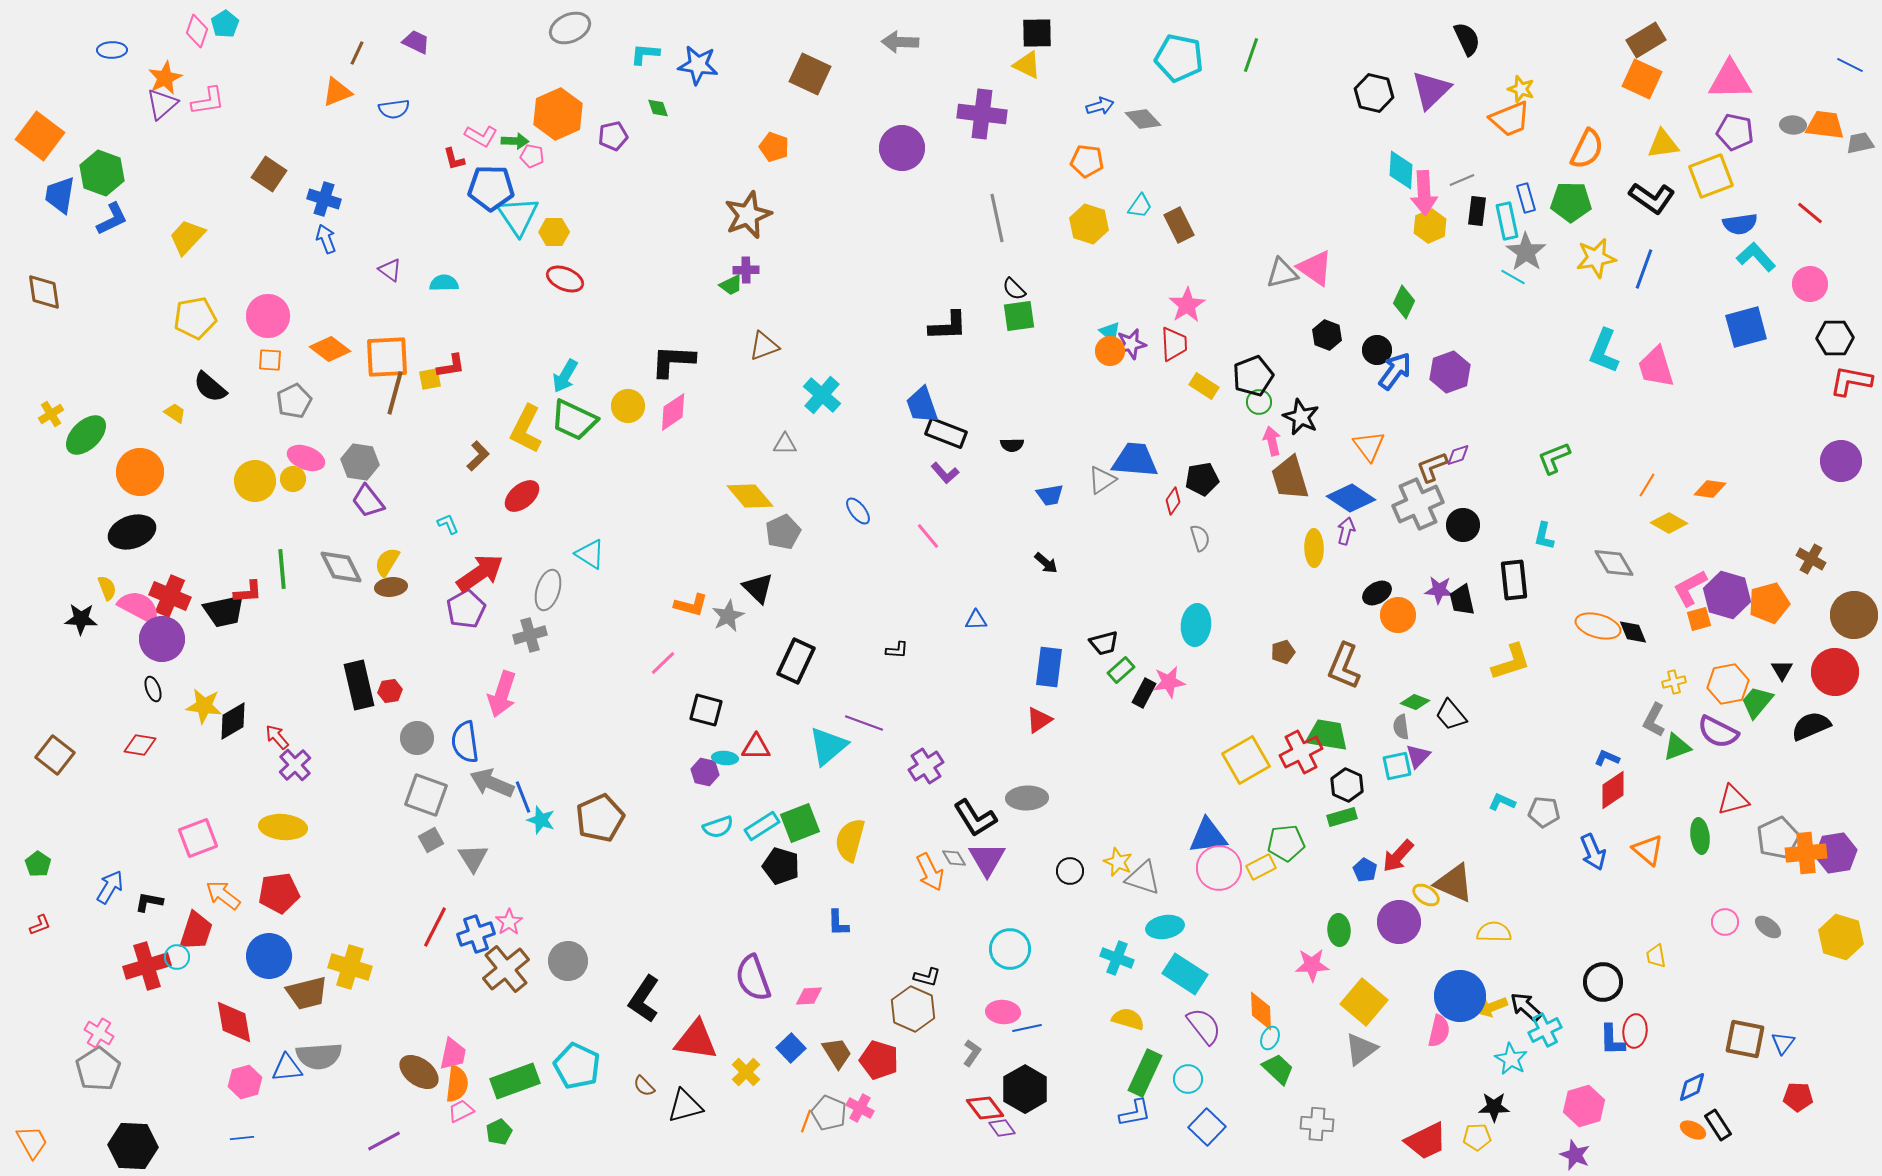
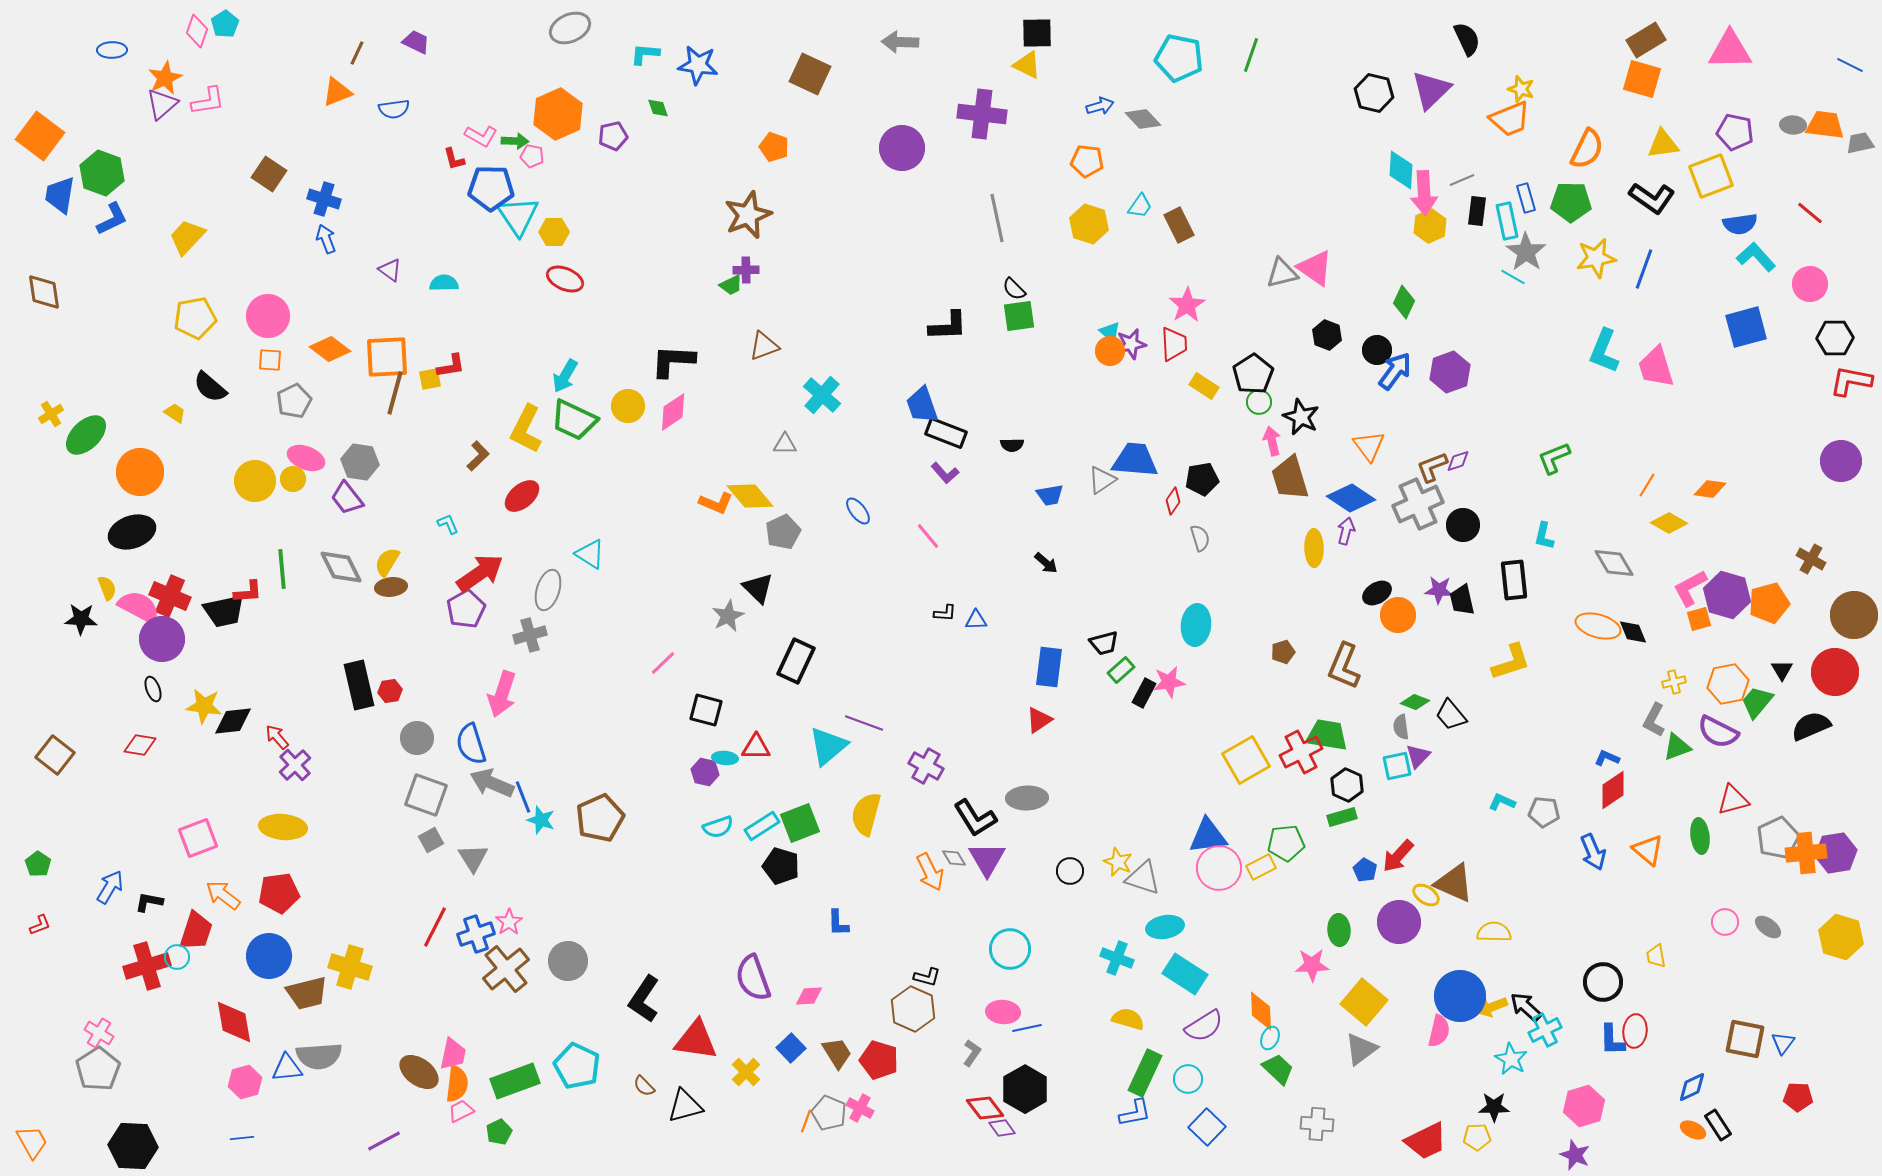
orange square at (1642, 79): rotated 9 degrees counterclockwise
pink triangle at (1730, 80): moved 30 px up
black pentagon at (1253, 376): moved 2 px up; rotated 12 degrees counterclockwise
purple diamond at (1458, 455): moved 6 px down
purple trapezoid at (368, 501): moved 21 px left, 3 px up
orange L-shape at (691, 605): moved 25 px right, 102 px up; rotated 8 degrees clockwise
black L-shape at (897, 650): moved 48 px right, 37 px up
black diamond at (233, 721): rotated 24 degrees clockwise
blue semicircle at (465, 742): moved 6 px right, 2 px down; rotated 9 degrees counterclockwise
purple cross at (926, 766): rotated 28 degrees counterclockwise
yellow semicircle at (850, 840): moved 16 px right, 26 px up
purple semicircle at (1204, 1026): rotated 96 degrees clockwise
